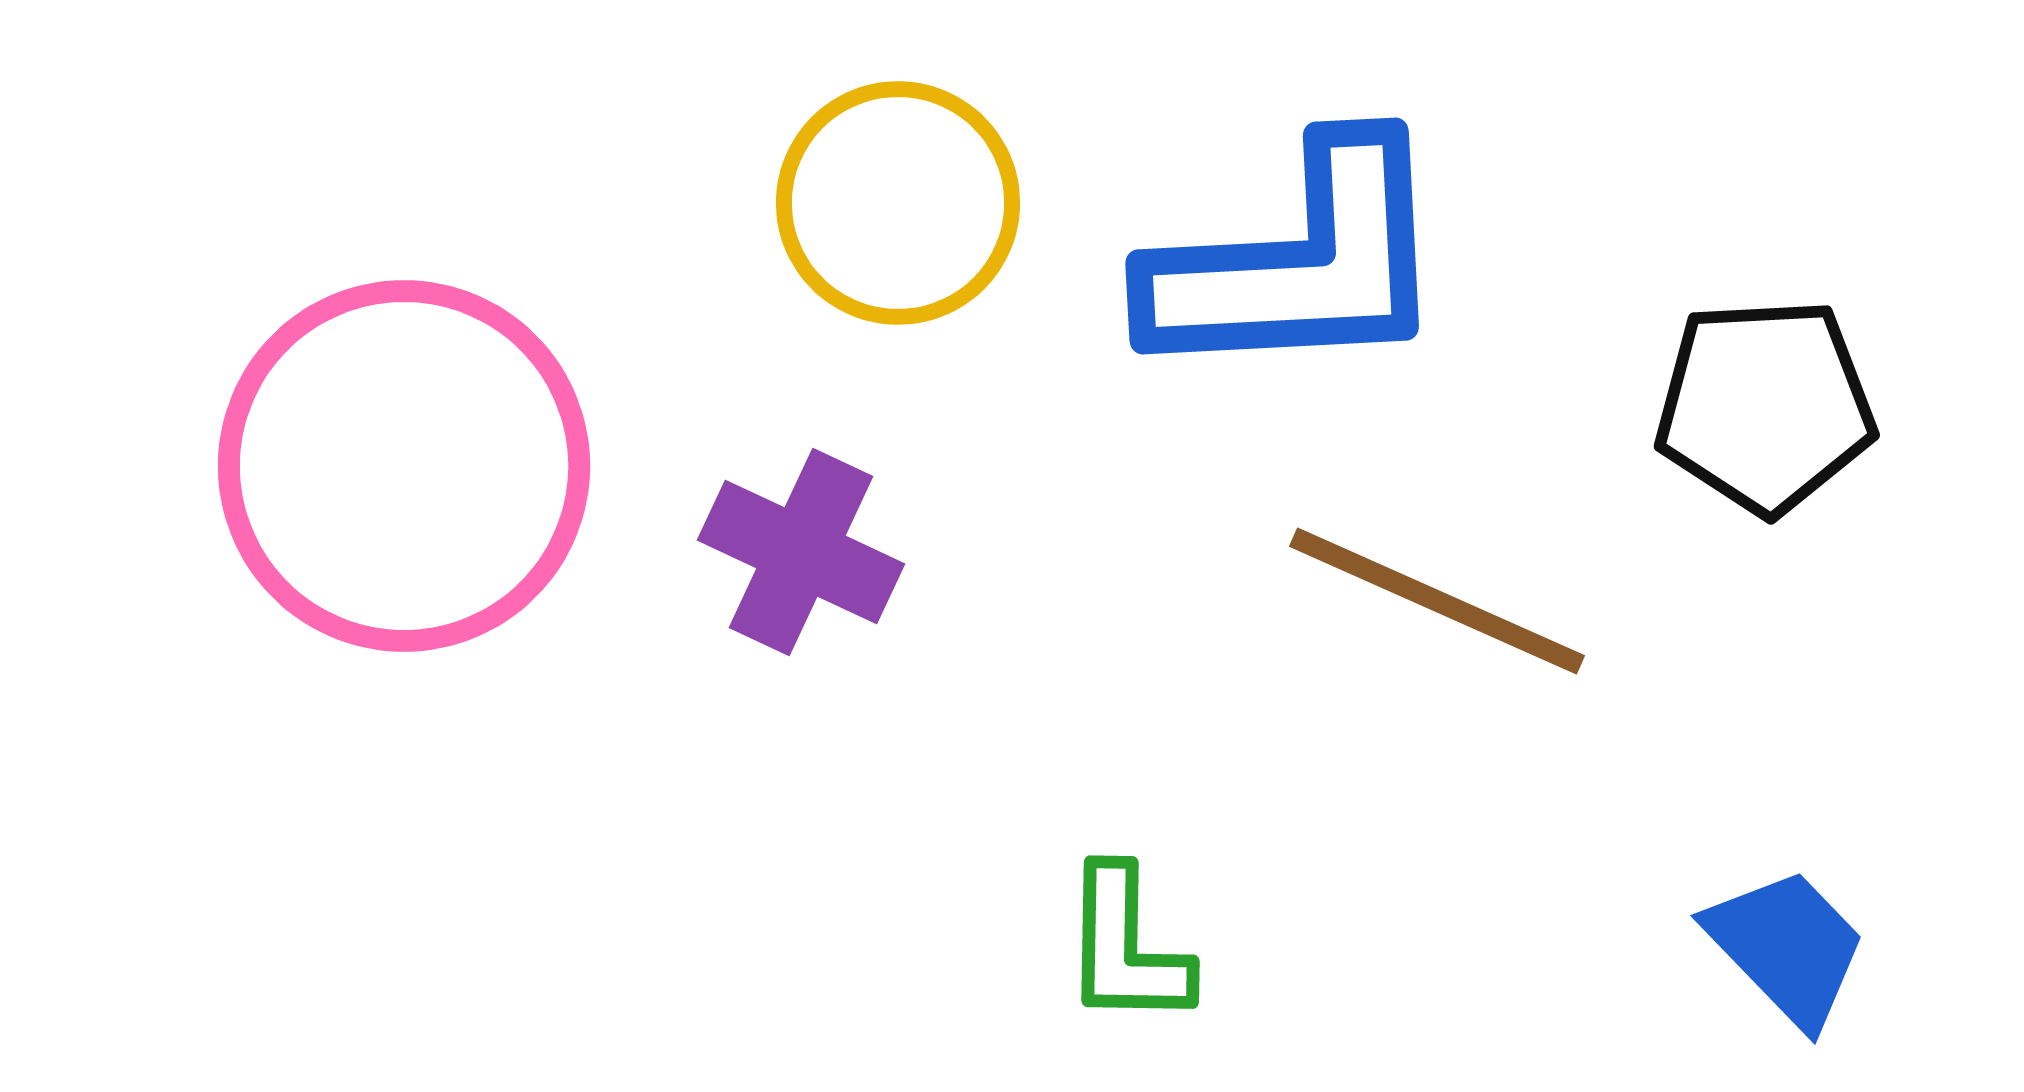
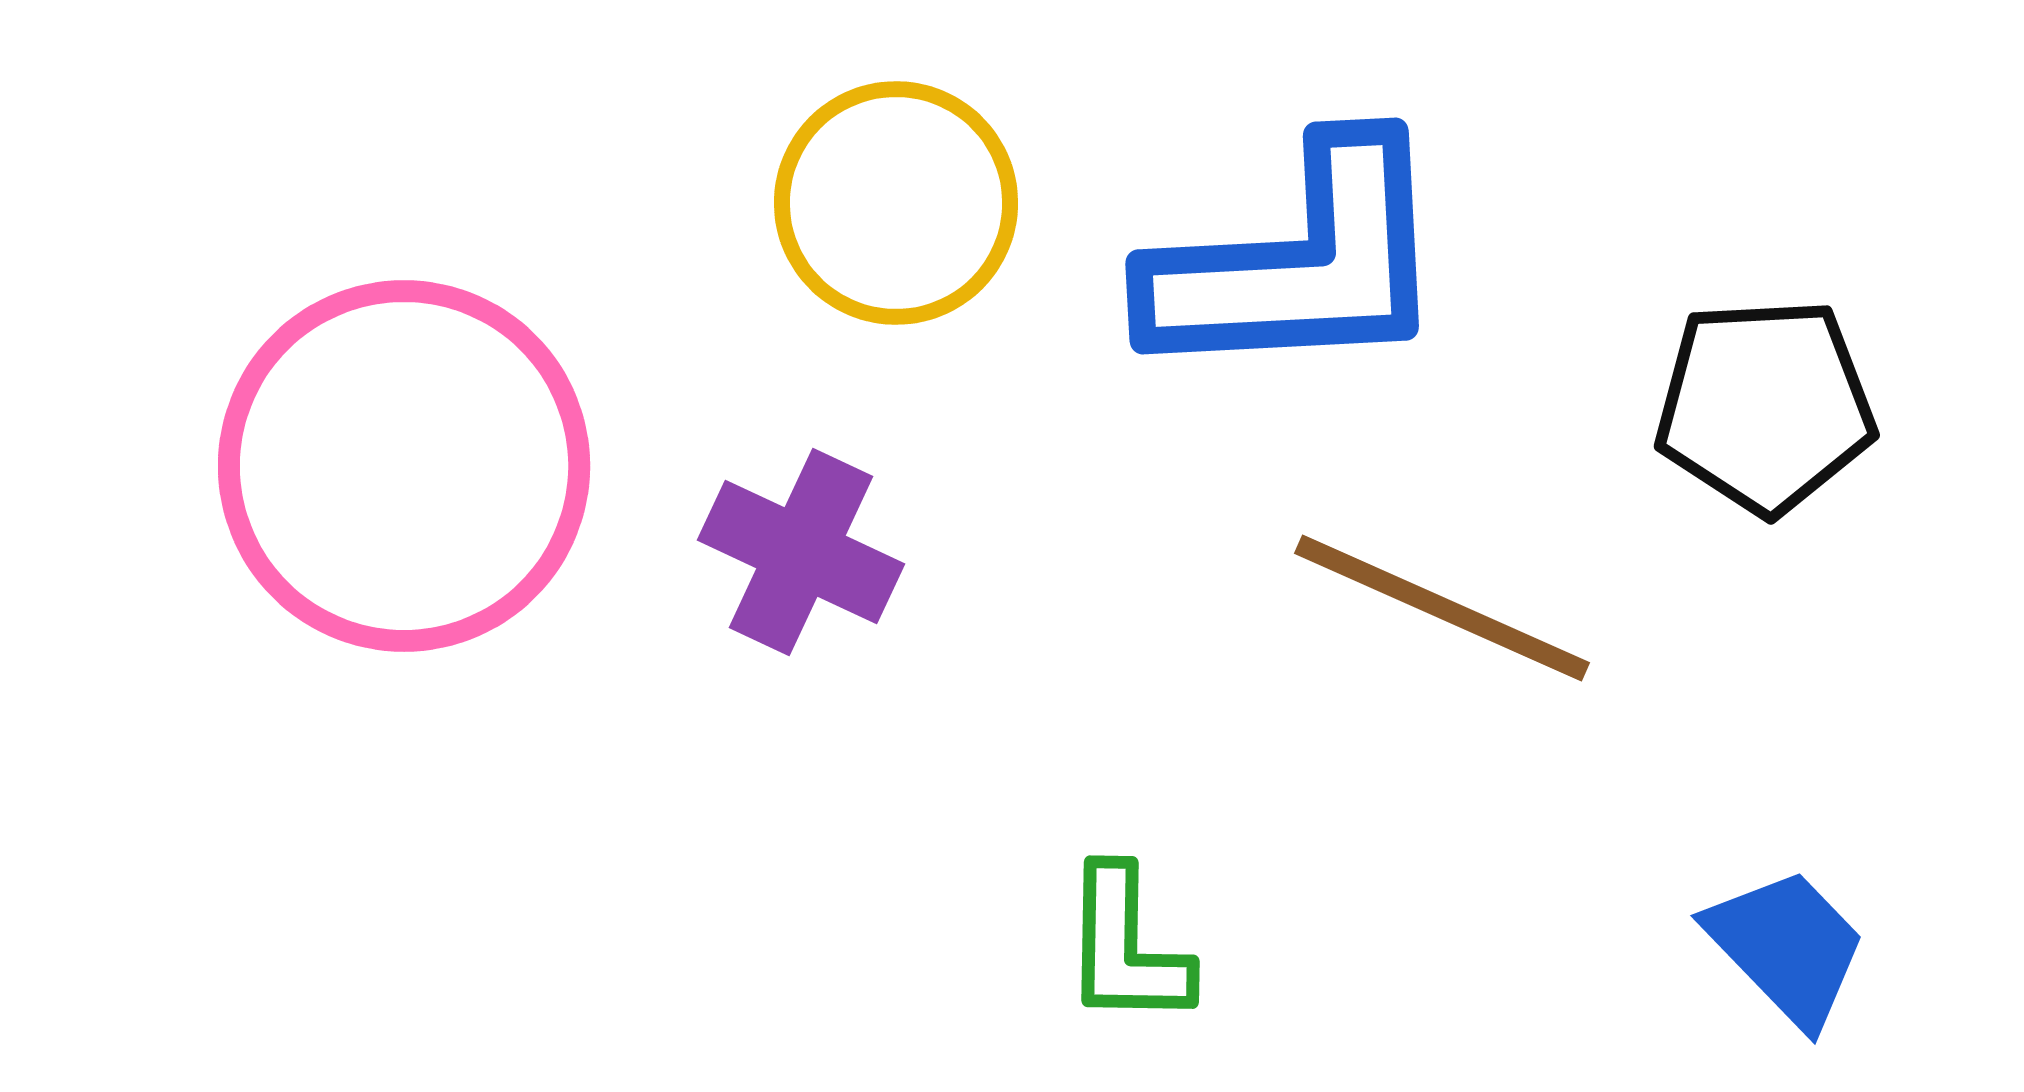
yellow circle: moved 2 px left
brown line: moved 5 px right, 7 px down
